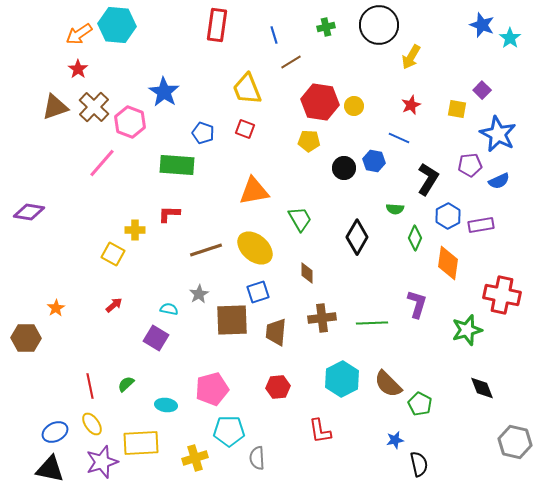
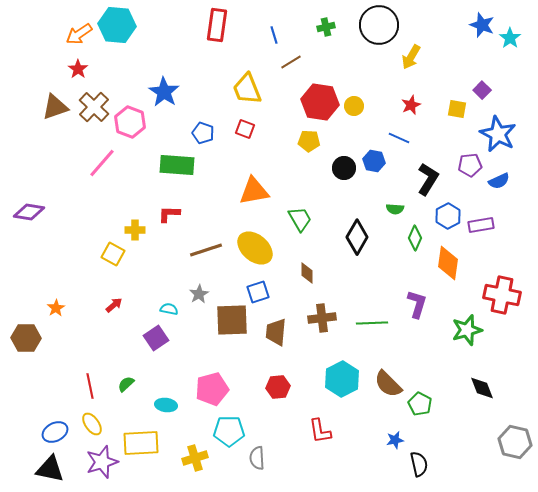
purple square at (156, 338): rotated 25 degrees clockwise
